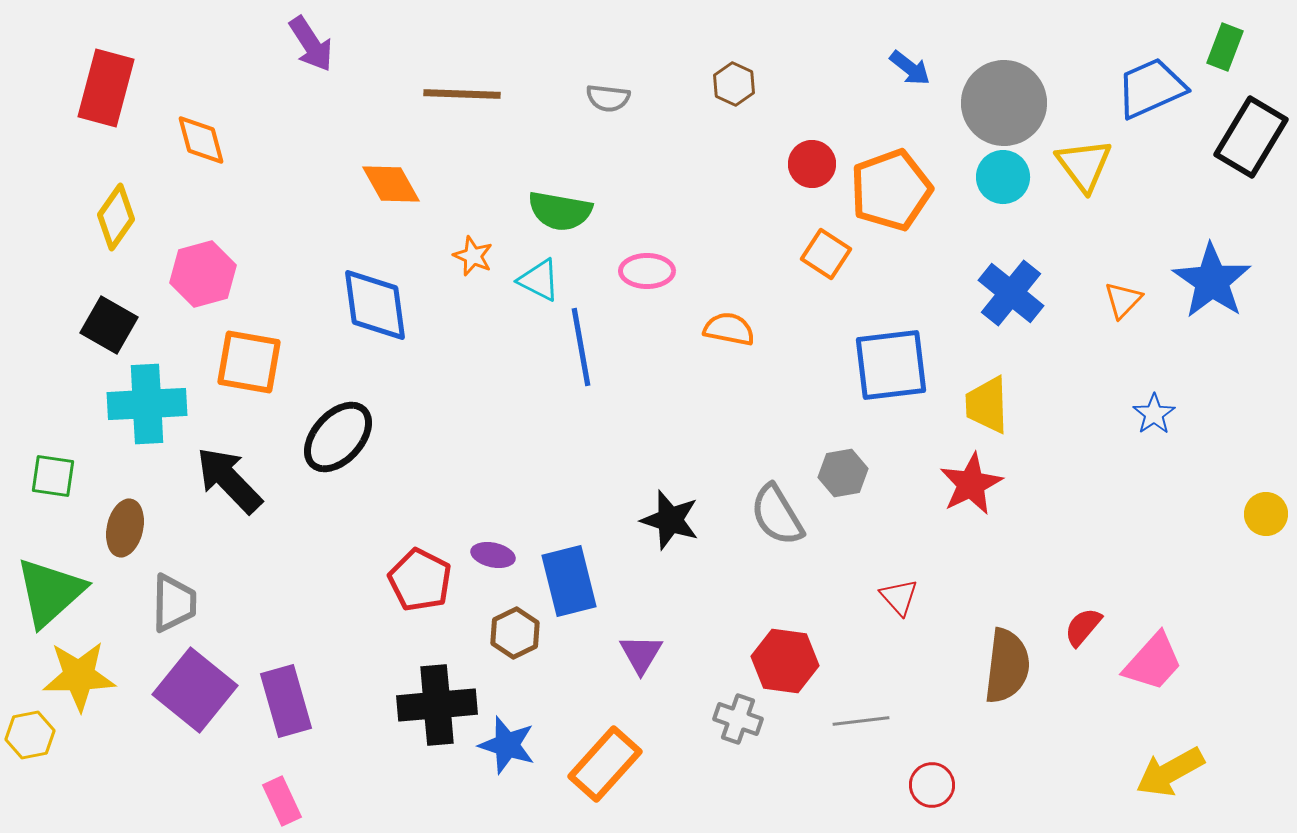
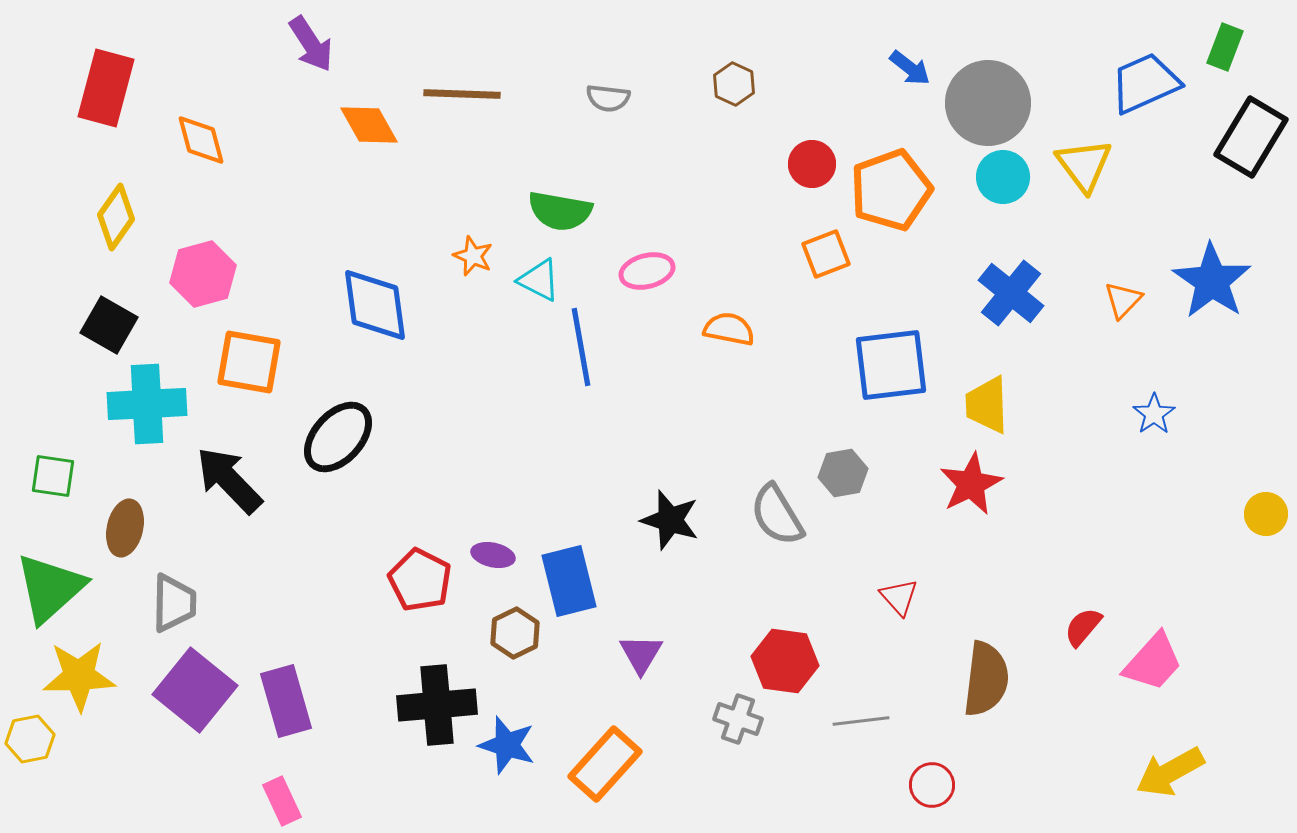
blue trapezoid at (1151, 88): moved 6 px left, 5 px up
gray circle at (1004, 103): moved 16 px left
orange diamond at (391, 184): moved 22 px left, 59 px up
orange square at (826, 254): rotated 36 degrees clockwise
pink ellipse at (647, 271): rotated 14 degrees counterclockwise
green triangle at (50, 592): moved 4 px up
brown semicircle at (1007, 666): moved 21 px left, 13 px down
yellow hexagon at (30, 735): moved 4 px down
